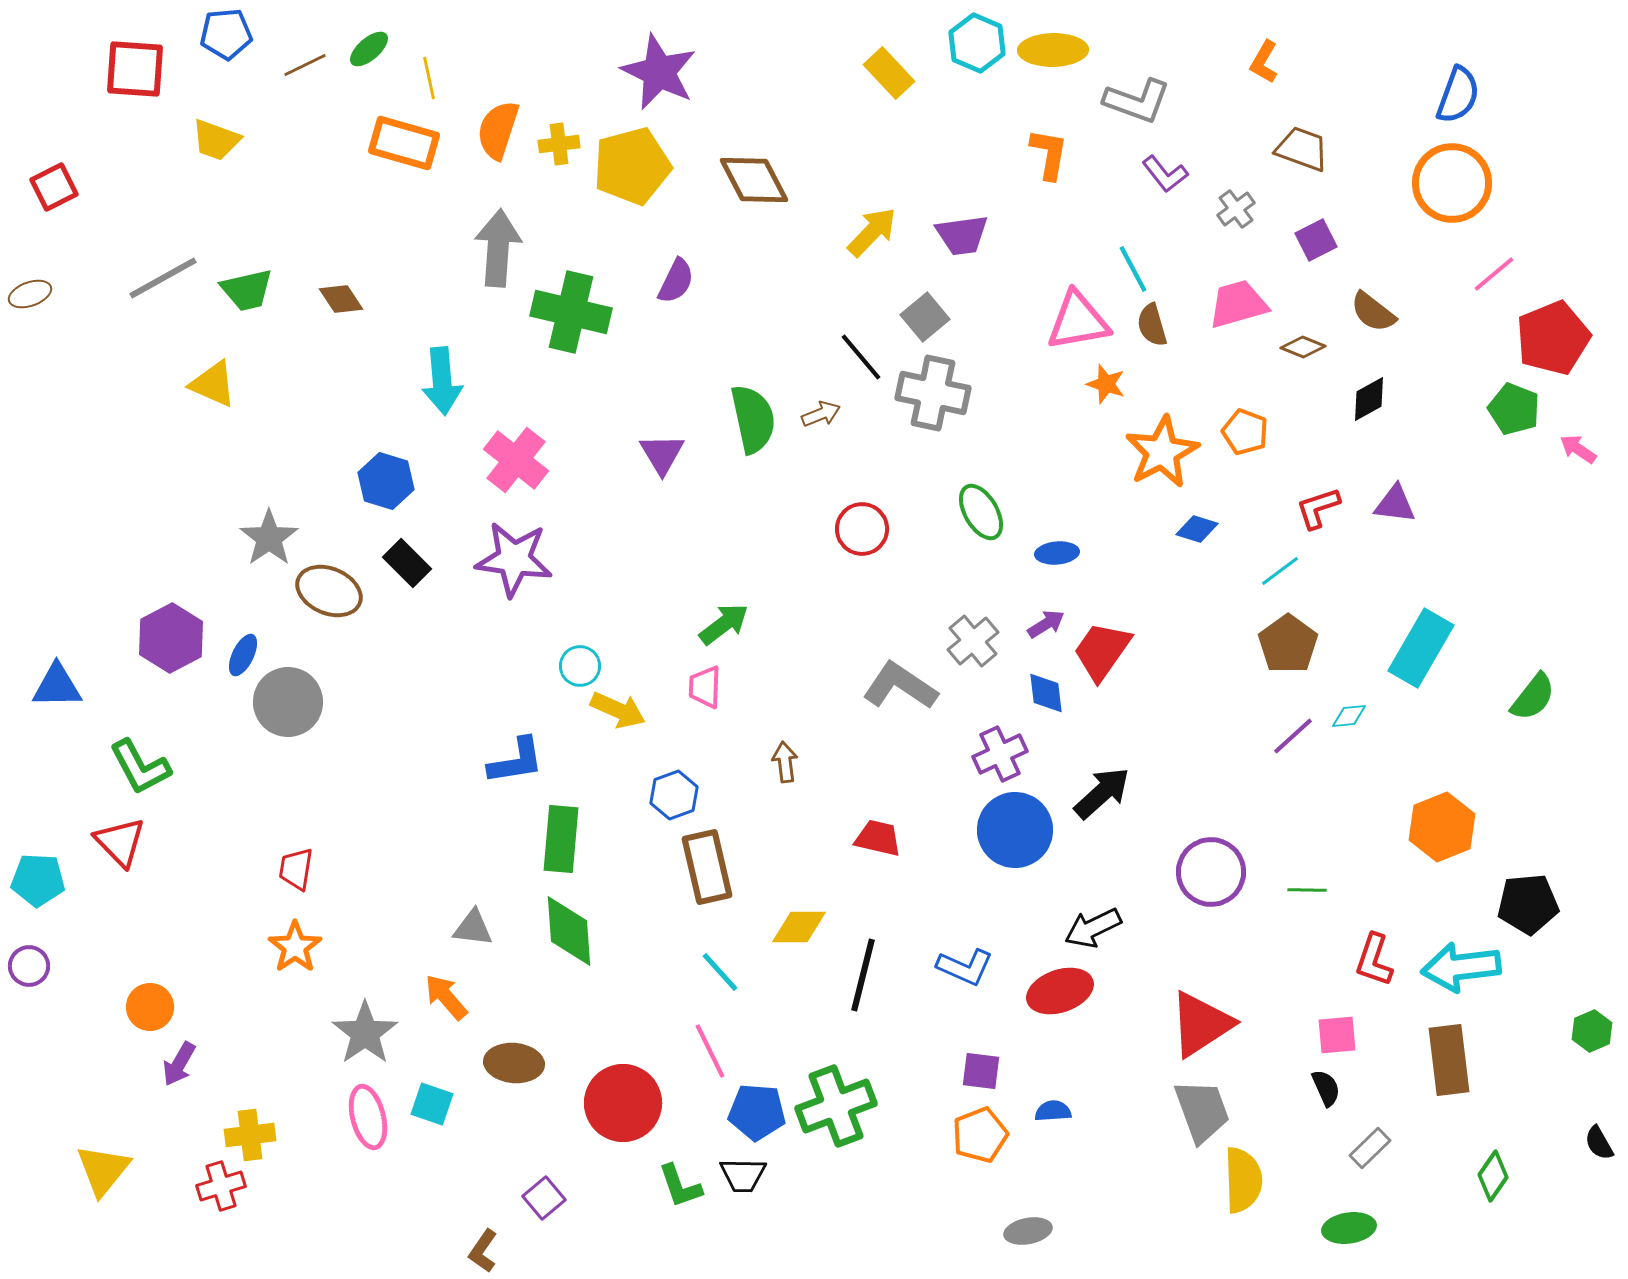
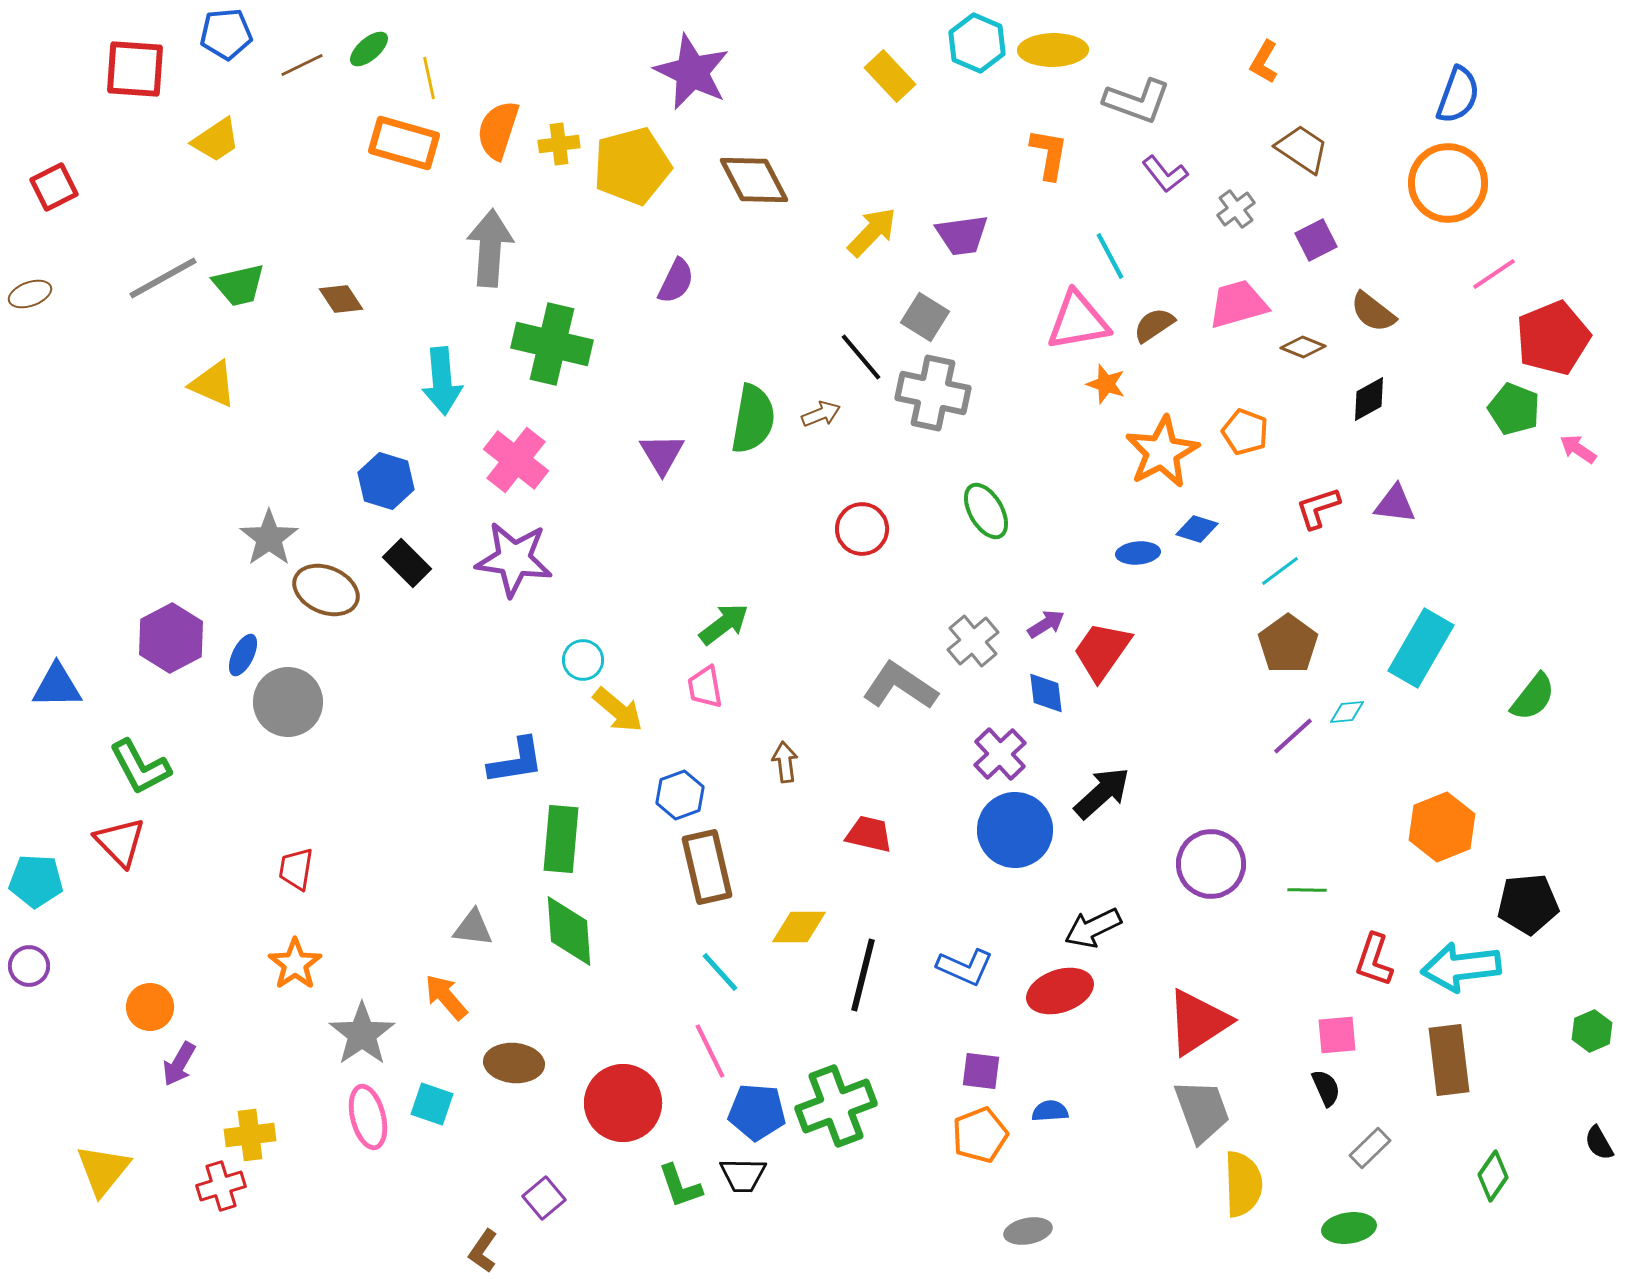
brown line at (305, 65): moved 3 px left
purple star at (659, 72): moved 33 px right
yellow rectangle at (889, 73): moved 1 px right, 3 px down
yellow trapezoid at (216, 140): rotated 54 degrees counterclockwise
brown trapezoid at (1302, 149): rotated 14 degrees clockwise
orange circle at (1452, 183): moved 4 px left
gray arrow at (498, 248): moved 8 px left
cyan line at (1133, 269): moved 23 px left, 13 px up
pink line at (1494, 274): rotated 6 degrees clockwise
green trapezoid at (247, 290): moved 8 px left, 5 px up
green cross at (571, 312): moved 19 px left, 32 px down
gray square at (925, 317): rotated 18 degrees counterclockwise
brown semicircle at (1152, 325): moved 2 px right; rotated 72 degrees clockwise
green semicircle at (753, 419): rotated 22 degrees clockwise
green ellipse at (981, 512): moved 5 px right, 1 px up
blue ellipse at (1057, 553): moved 81 px right
brown ellipse at (329, 591): moved 3 px left, 1 px up
cyan circle at (580, 666): moved 3 px right, 6 px up
pink trapezoid at (705, 687): rotated 12 degrees counterclockwise
yellow arrow at (618, 710): rotated 16 degrees clockwise
cyan diamond at (1349, 716): moved 2 px left, 4 px up
purple cross at (1000, 754): rotated 18 degrees counterclockwise
blue hexagon at (674, 795): moved 6 px right
red trapezoid at (878, 838): moved 9 px left, 4 px up
purple circle at (1211, 872): moved 8 px up
cyan pentagon at (38, 880): moved 2 px left, 1 px down
orange star at (295, 947): moved 17 px down
red triangle at (1201, 1024): moved 3 px left, 2 px up
gray star at (365, 1033): moved 3 px left, 1 px down
blue semicircle at (1053, 1111): moved 3 px left
yellow semicircle at (1243, 1180): moved 4 px down
